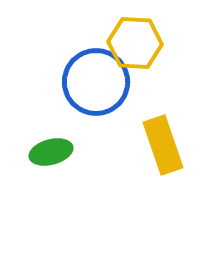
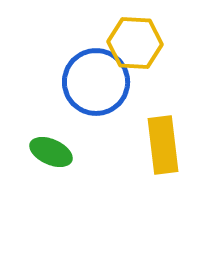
yellow rectangle: rotated 12 degrees clockwise
green ellipse: rotated 39 degrees clockwise
